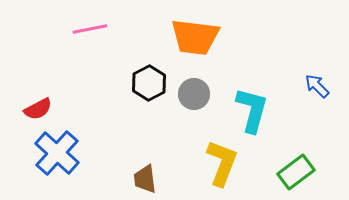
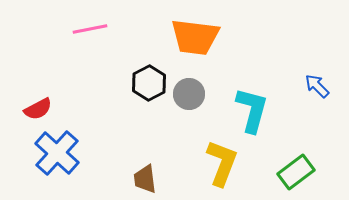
gray circle: moved 5 px left
